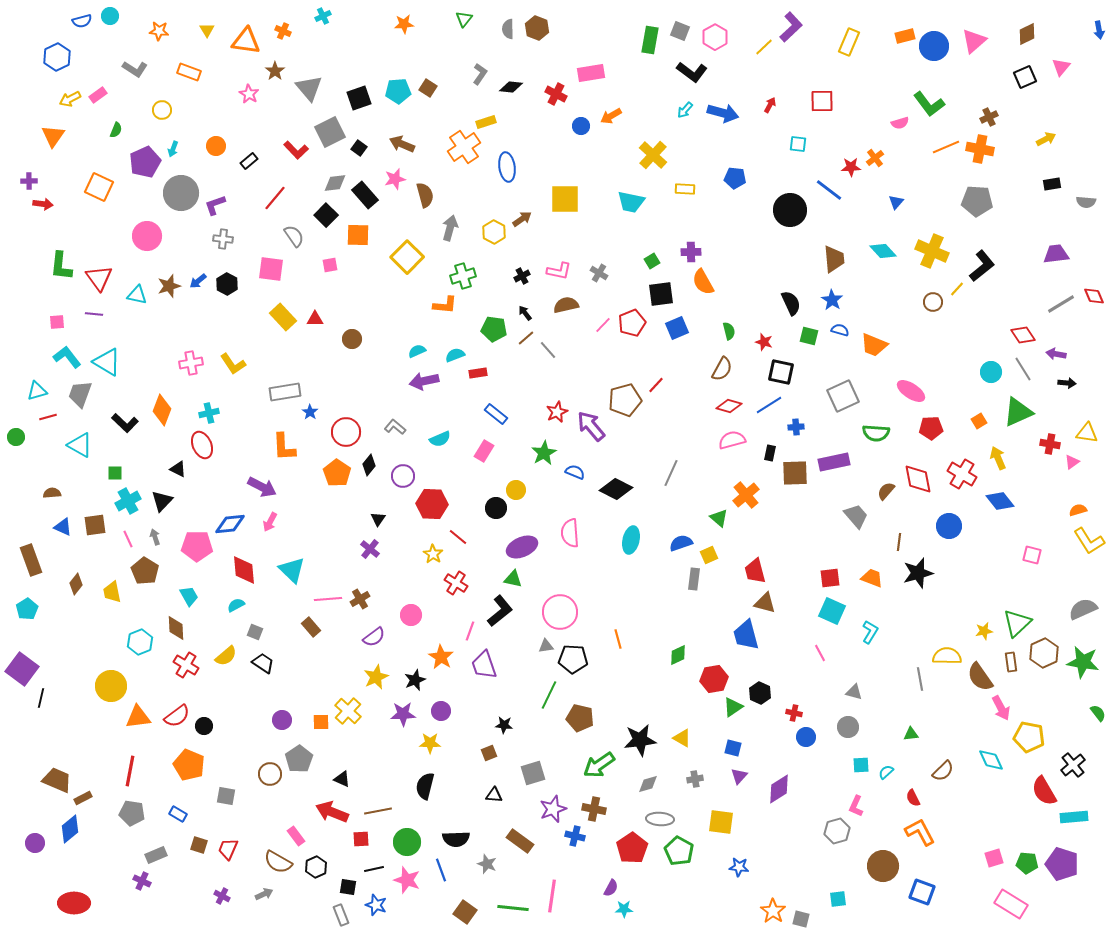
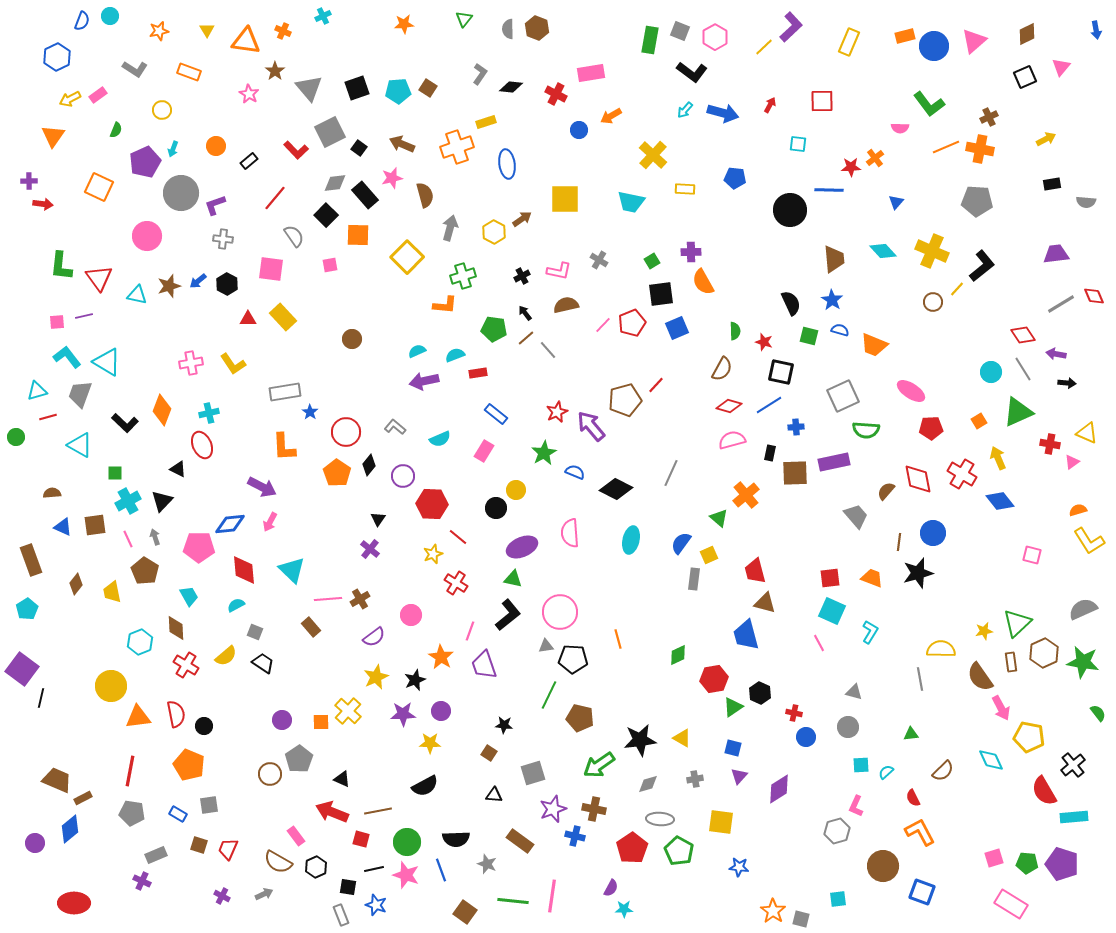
blue semicircle at (82, 21): rotated 54 degrees counterclockwise
blue arrow at (1099, 30): moved 3 px left
orange star at (159, 31): rotated 18 degrees counterclockwise
black square at (359, 98): moved 2 px left, 10 px up
pink semicircle at (900, 123): moved 5 px down; rotated 18 degrees clockwise
blue circle at (581, 126): moved 2 px left, 4 px down
orange cross at (464, 147): moved 7 px left; rotated 16 degrees clockwise
blue ellipse at (507, 167): moved 3 px up
pink star at (395, 179): moved 3 px left, 1 px up
blue line at (829, 190): rotated 36 degrees counterclockwise
gray cross at (599, 273): moved 13 px up
purple line at (94, 314): moved 10 px left, 2 px down; rotated 18 degrees counterclockwise
red triangle at (315, 319): moved 67 px left
green semicircle at (729, 331): moved 6 px right; rotated 12 degrees clockwise
green semicircle at (876, 433): moved 10 px left, 3 px up
yellow triangle at (1087, 433): rotated 15 degrees clockwise
blue circle at (949, 526): moved 16 px left, 7 px down
blue semicircle at (681, 543): rotated 35 degrees counterclockwise
pink pentagon at (197, 546): moved 2 px right, 1 px down
yellow star at (433, 554): rotated 18 degrees clockwise
black L-shape at (500, 611): moved 8 px right, 4 px down
pink line at (820, 653): moved 1 px left, 10 px up
yellow semicircle at (947, 656): moved 6 px left, 7 px up
red semicircle at (177, 716): moved 1 px left, 2 px up; rotated 64 degrees counterclockwise
brown square at (489, 753): rotated 35 degrees counterclockwise
black semicircle at (425, 786): rotated 132 degrees counterclockwise
gray square at (226, 796): moved 17 px left, 9 px down; rotated 18 degrees counterclockwise
red square at (361, 839): rotated 18 degrees clockwise
pink star at (407, 880): moved 1 px left, 5 px up
green line at (513, 908): moved 7 px up
